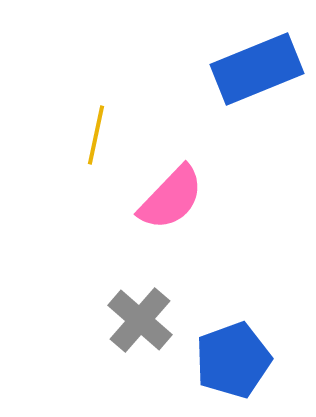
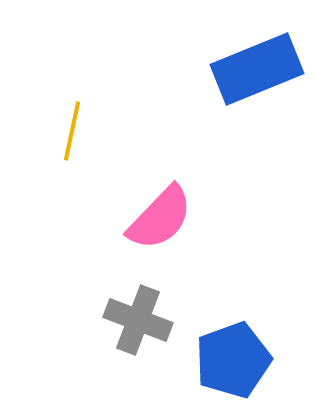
yellow line: moved 24 px left, 4 px up
pink semicircle: moved 11 px left, 20 px down
gray cross: moved 2 px left; rotated 20 degrees counterclockwise
